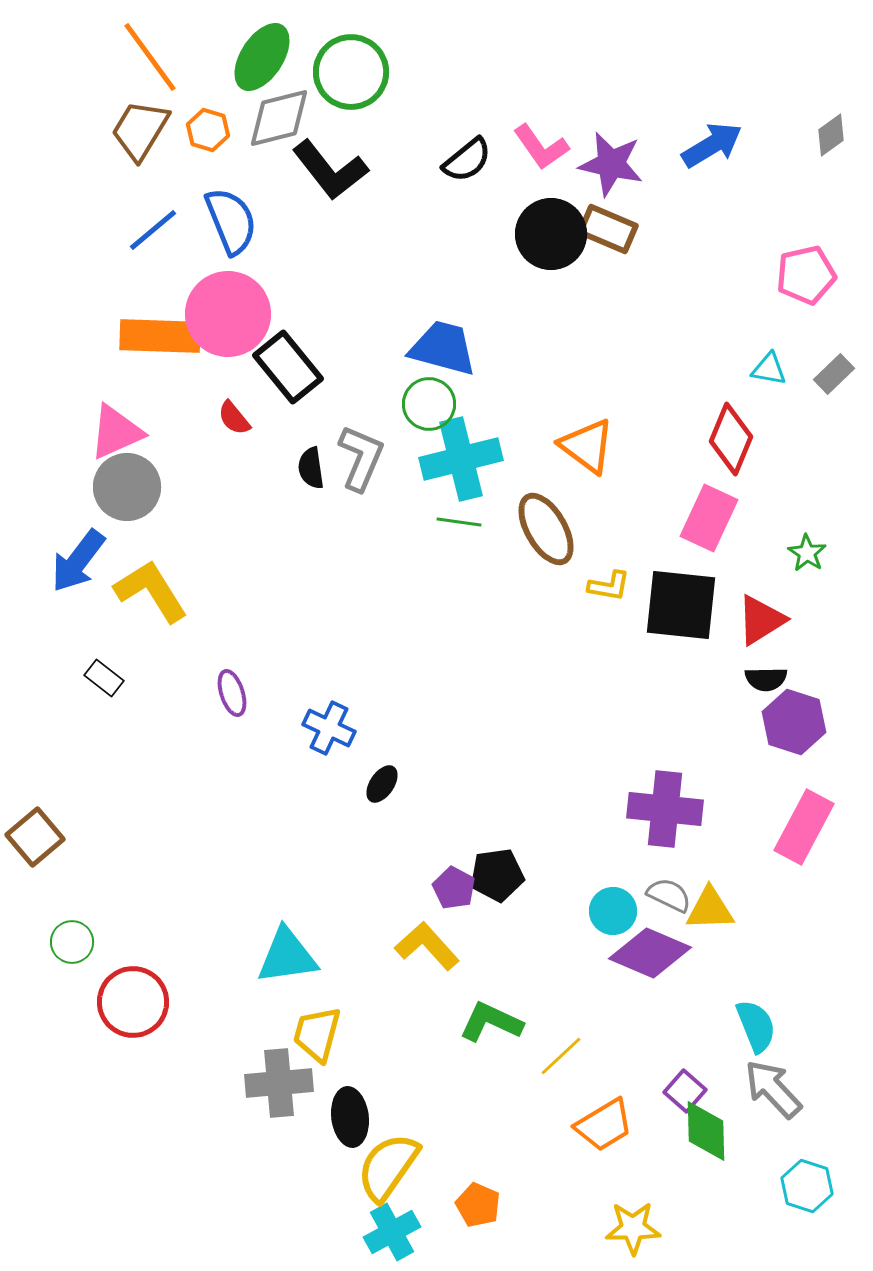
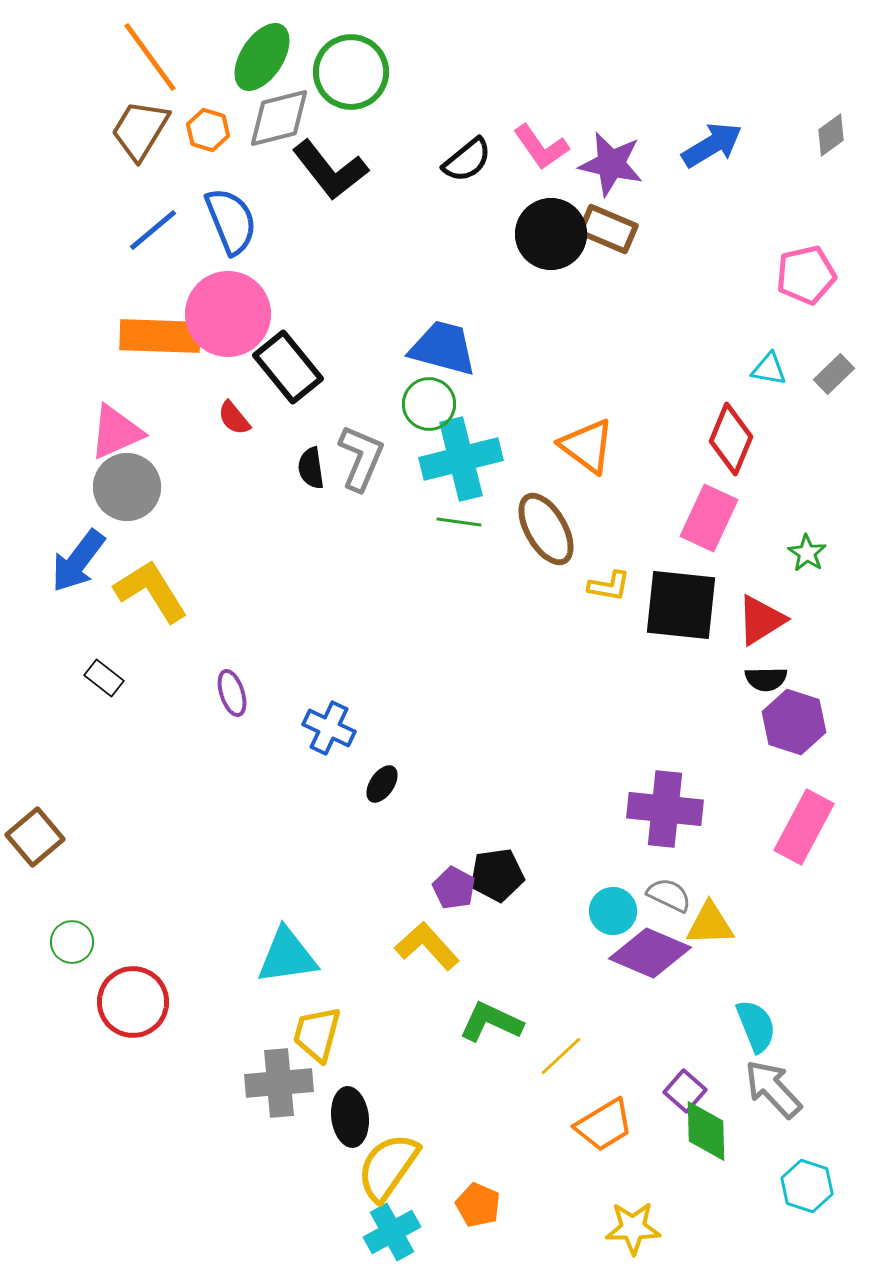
yellow triangle at (710, 909): moved 15 px down
